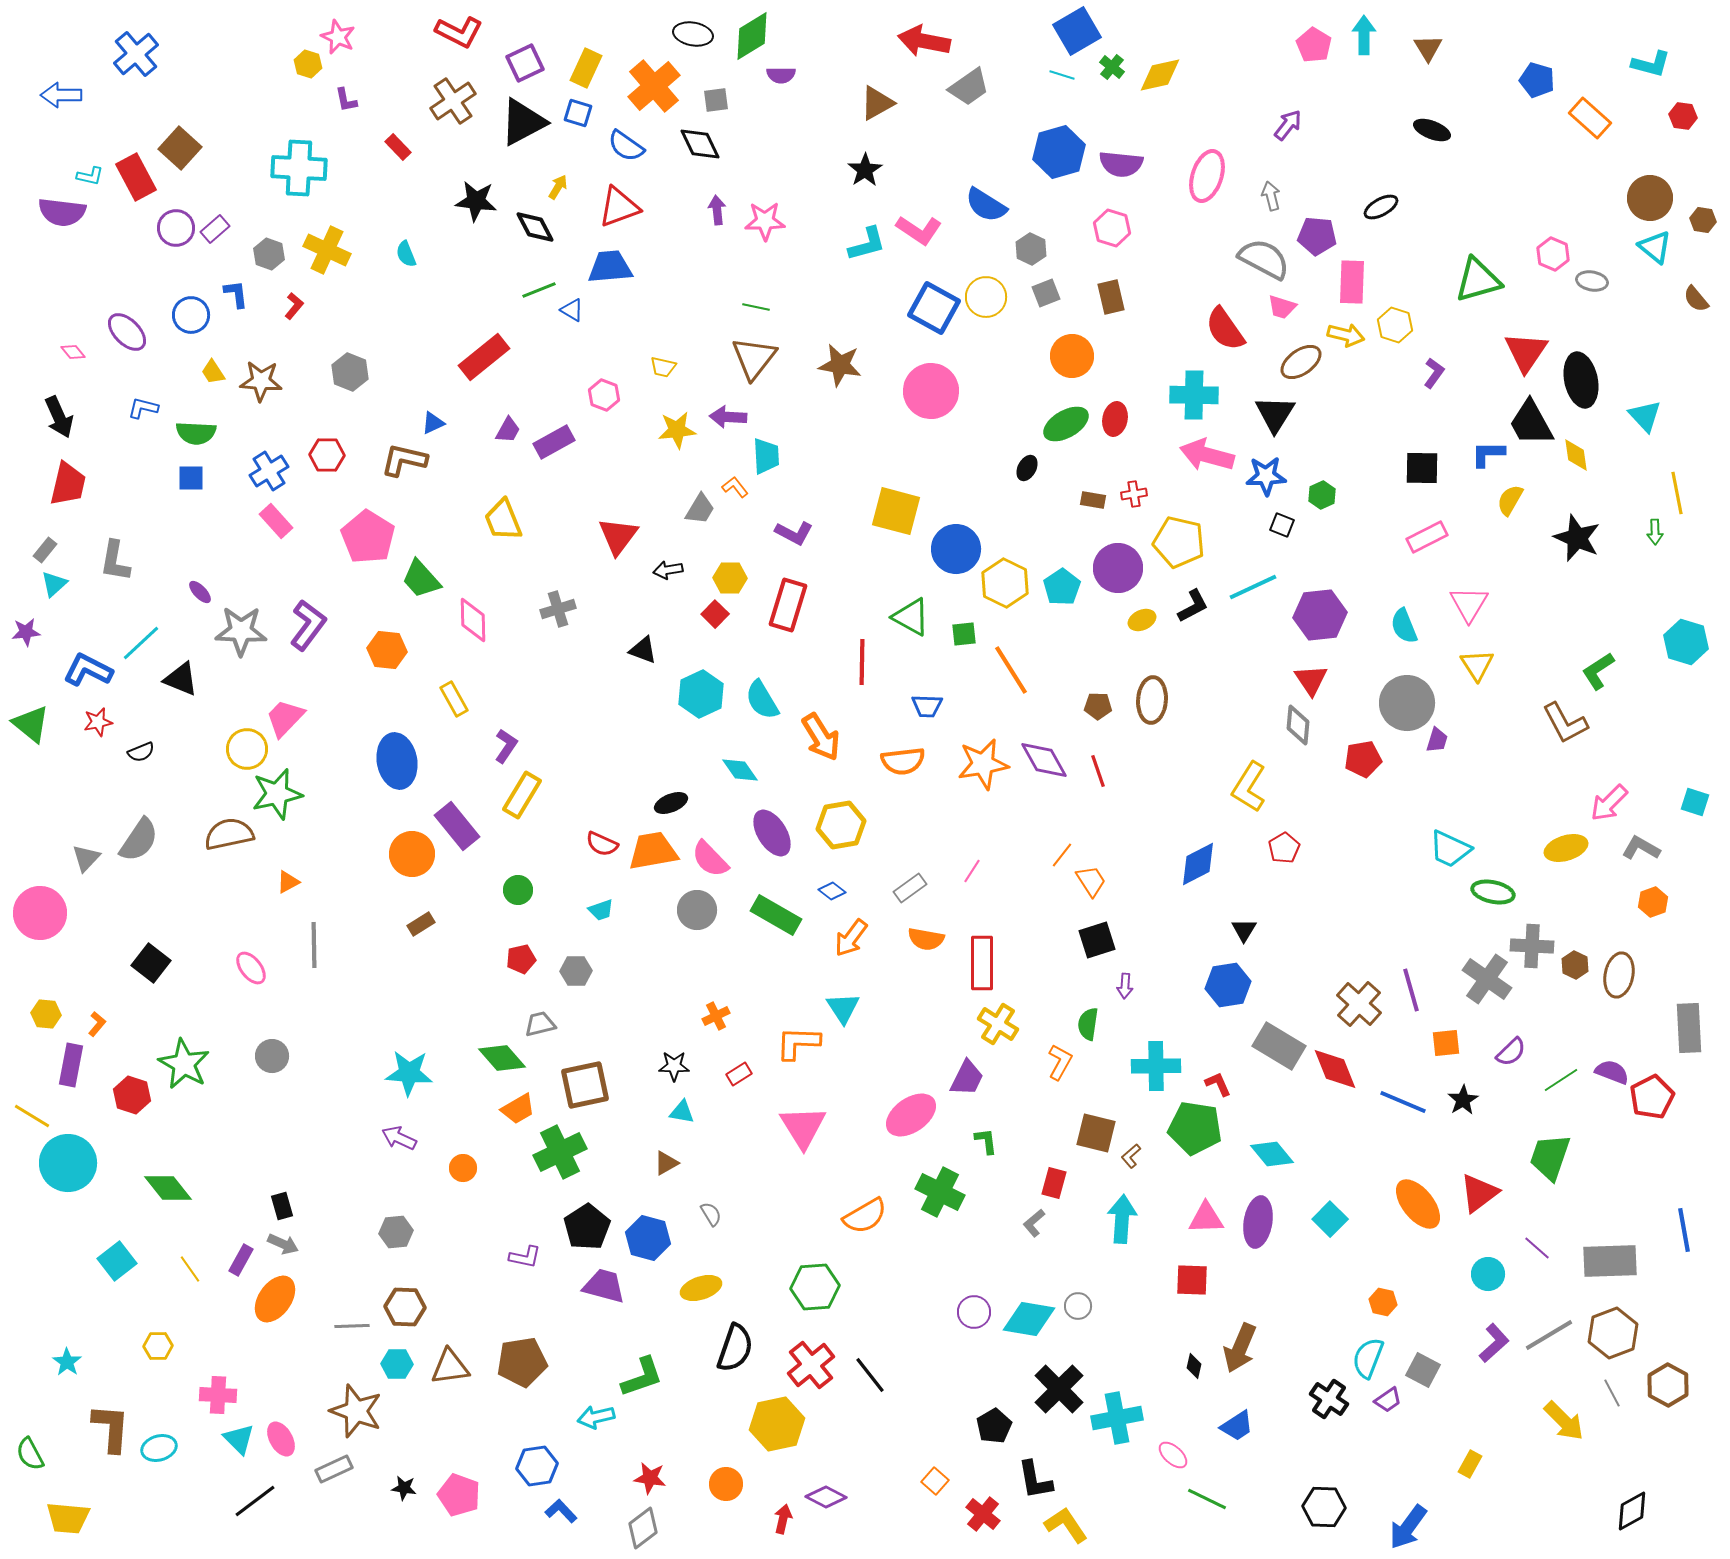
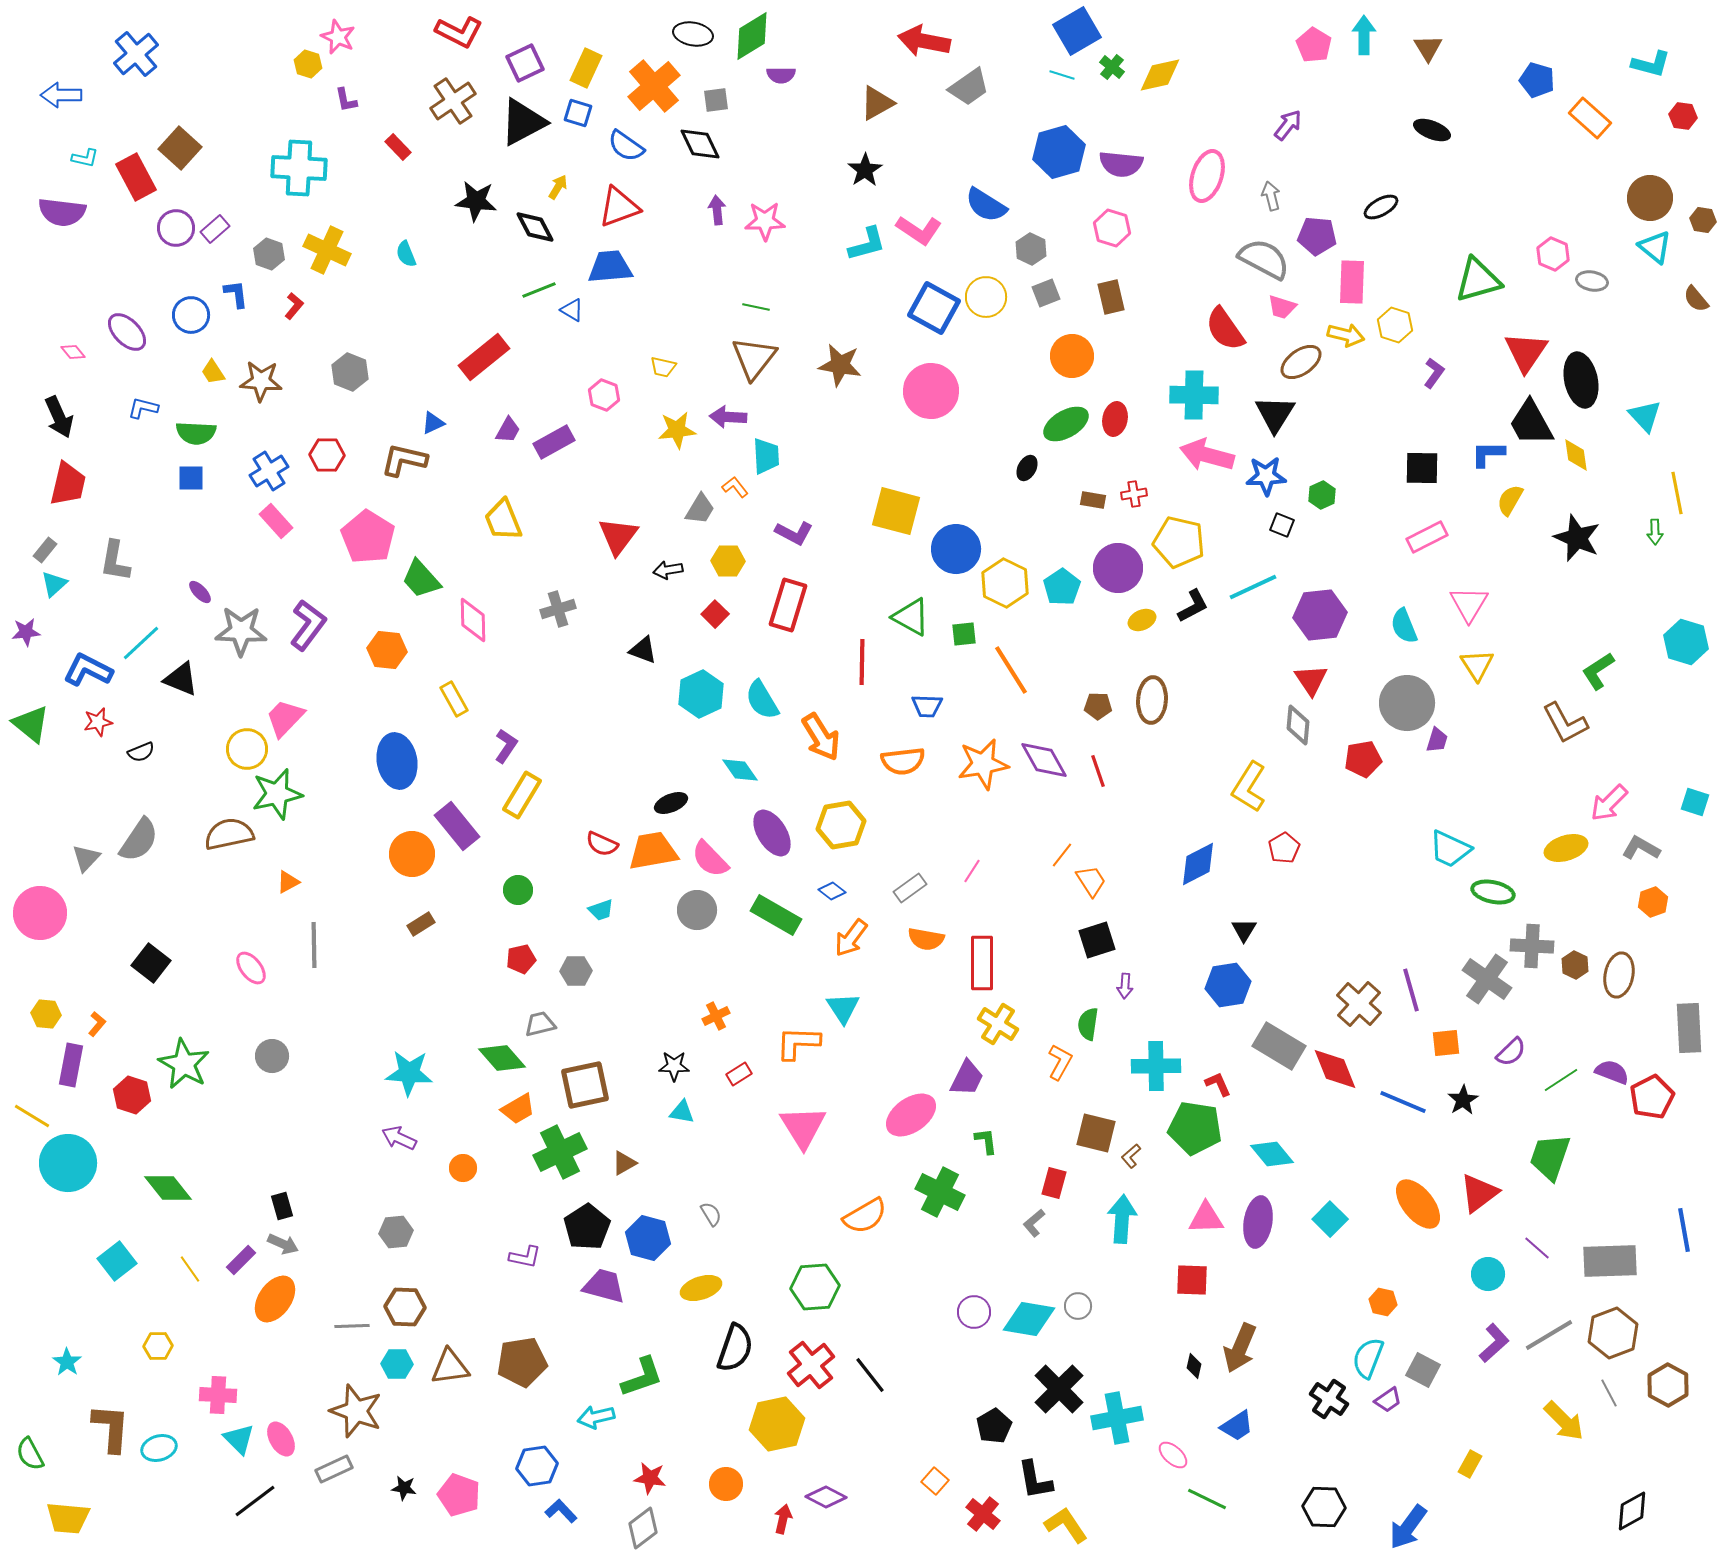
cyan L-shape at (90, 176): moved 5 px left, 18 px up
yellow hexagon at (730, 578): moved 2 px left, 17 px up
brown triangle at (666, 1163): moved 42 px left
purple rectangle at (241, 1260): rotated 16 degrees clockwise
gray line at (1612, 1393): moved 3 px left
